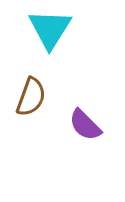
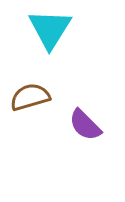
brown semicircle: moved 1 px left; rotated 126 degrees counterclockwise
